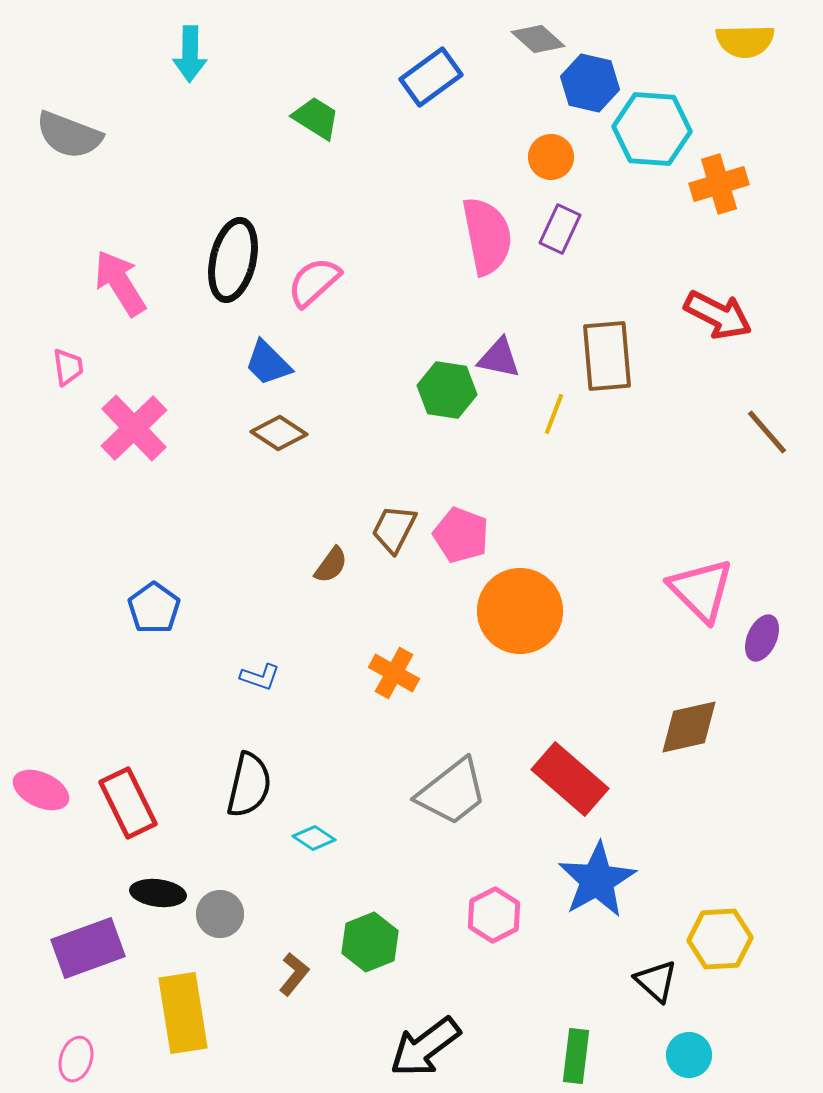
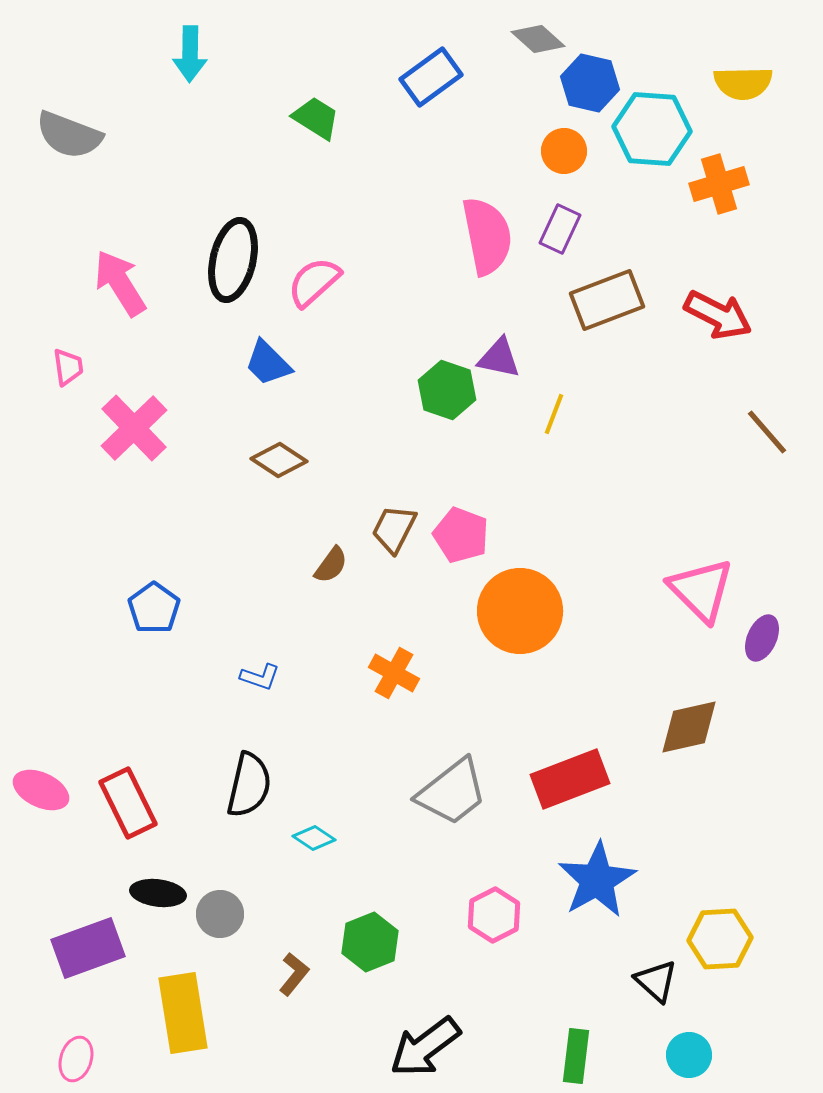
yellow semicircle at (745, 41): moved 2 px left, 42 px down
orange circle at (551, 157): moved 13 px right, 6 px up
brown rectangle at (607, 356): moved 56 px up; rotated 74 degrees clockwise
green hexagon at (447, 390): rotated 10 degrees clockwise
brown diamond at (279, 433): moved 27 px down
red rectangle at (570, 779): rotated 62 degrees counterclockwise
